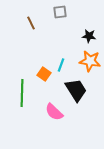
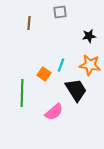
brown line: moved 2 px left; rotated 32 degrees clockwise
black star: rotated 16 degrees counterclockwise
orange star: moved 4 px down
pink semicircle: rotated 84 degrees counterclockwise
